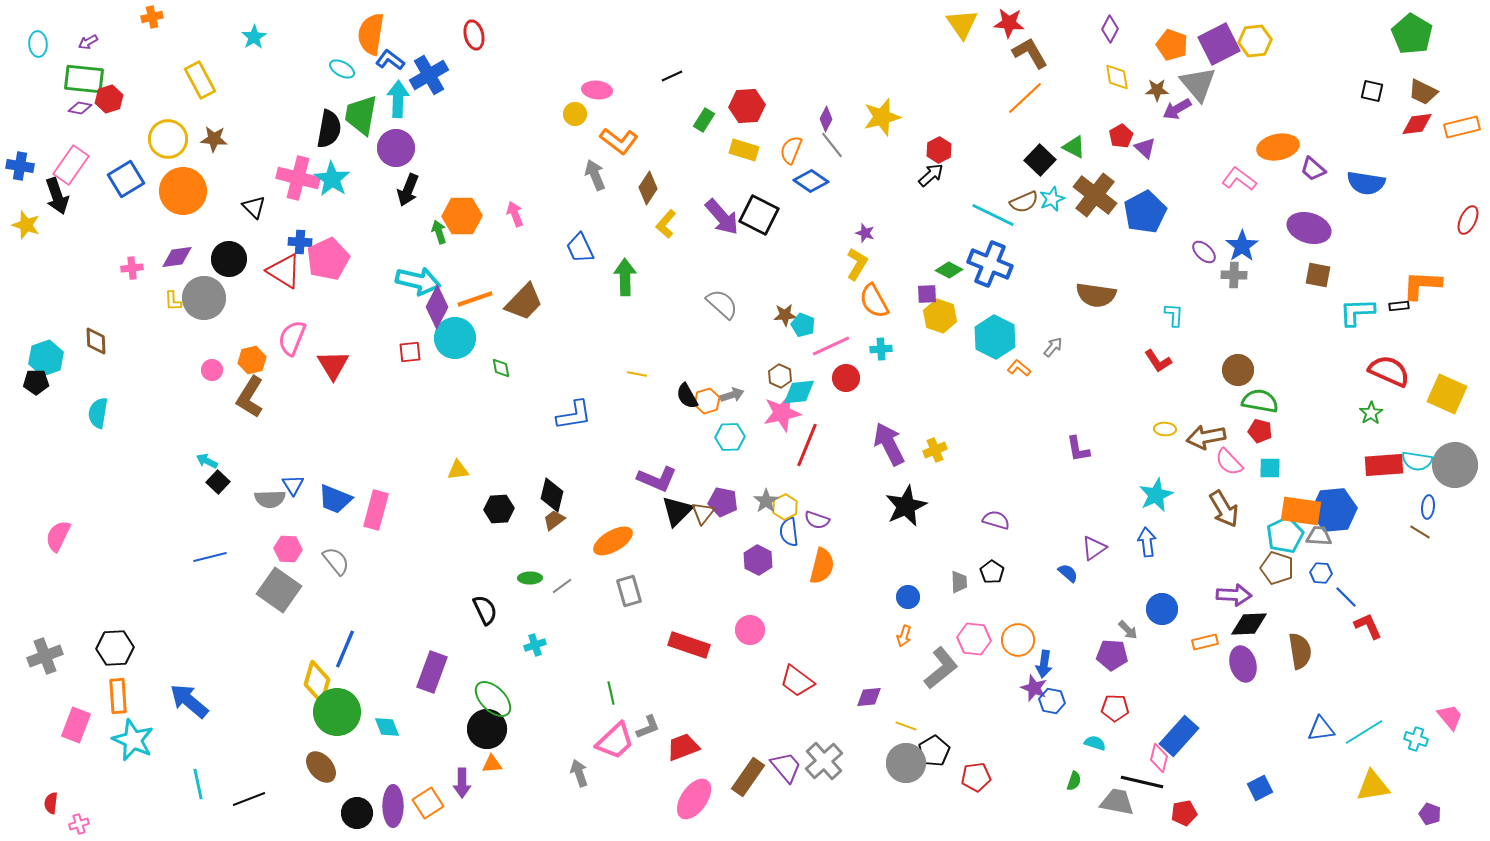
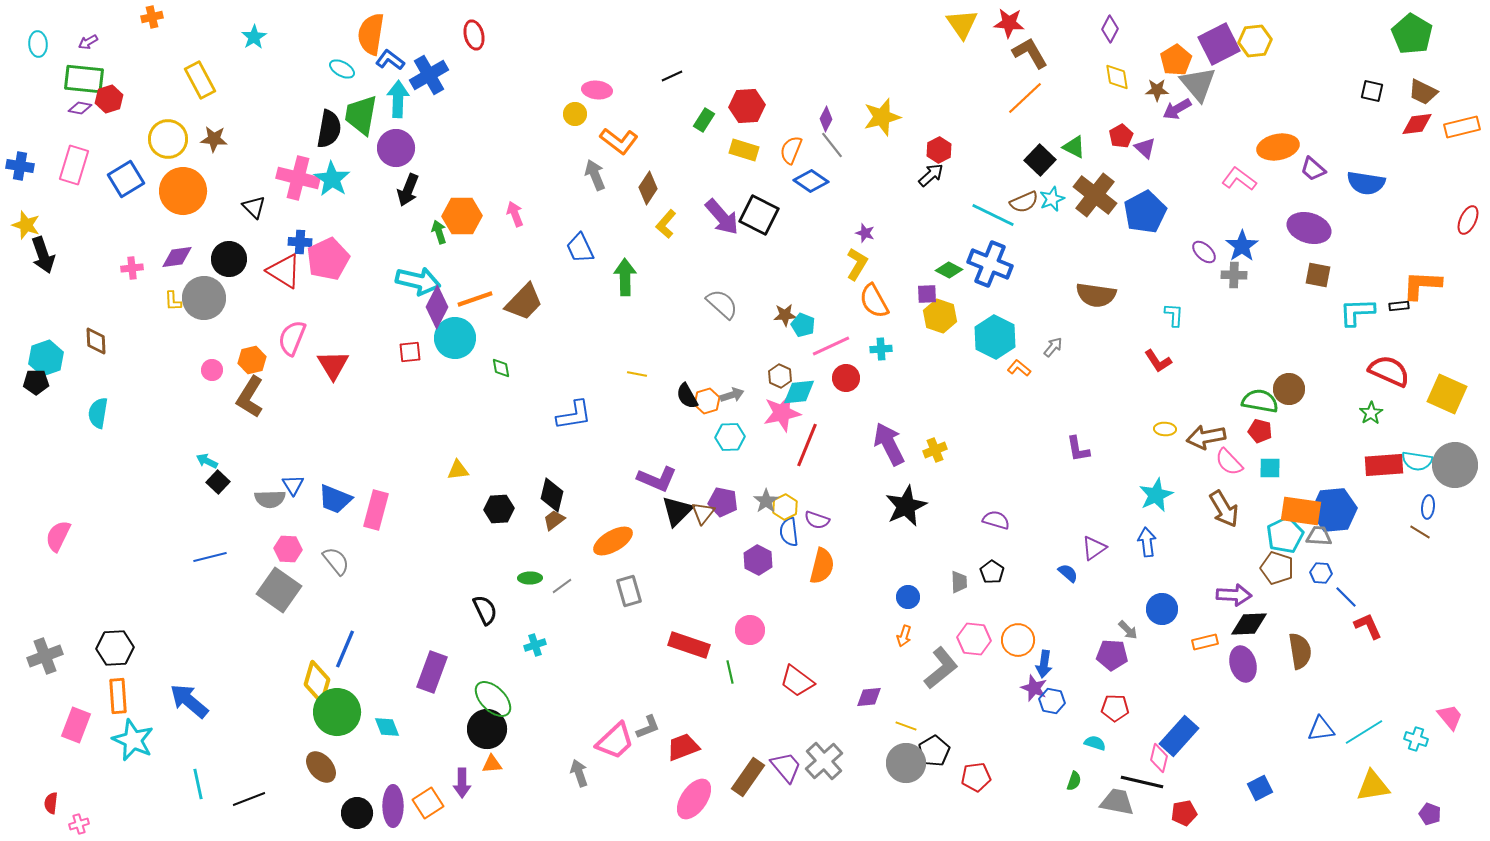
orange pentagon at (1172, 45): moved 4 px right, 15 px down; rotated 20 degrees clockwise
pink rectangle at (71, 165): moved 3 px right; rotated 18 degrees counterclockwise
black arrow at (57, 196): moved 14 px left, 59 px down
brown circle at (1238, 370): moved 51 px right, 19 px down
green line at (611, 693): moved 119 px right, 21 px up
